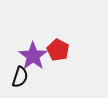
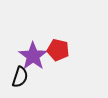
red pentagon: rotated 15 degrees counterclockwise
